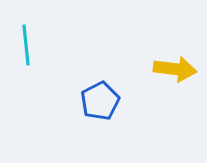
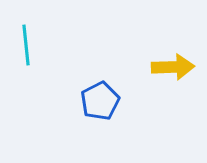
yellow arrow: moved 2 px left, 2 px up; rotated 9 degrees counterclockwise
